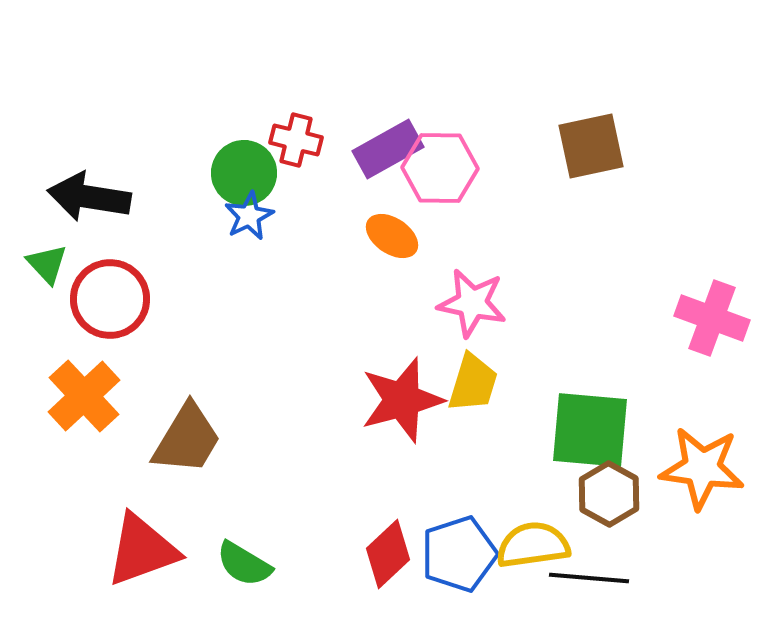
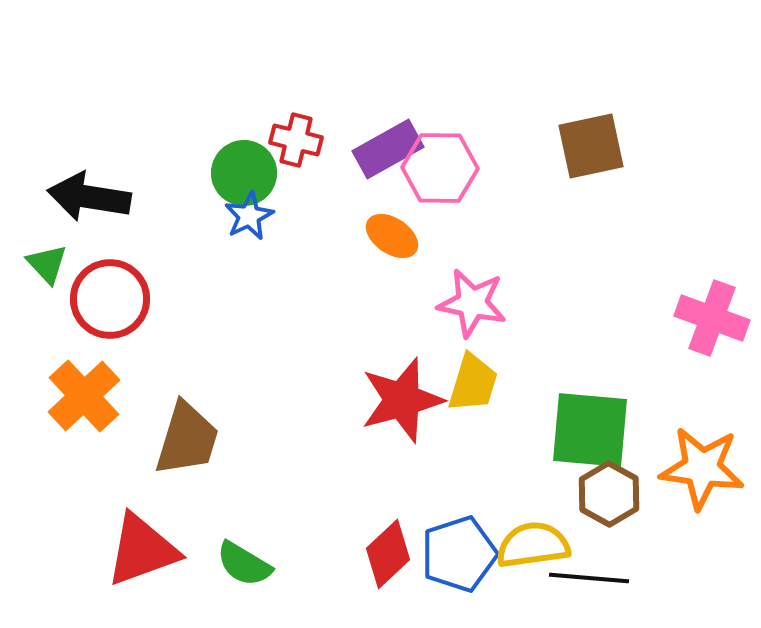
brown trapezoid: rotated 14 degrees counterclockwise
